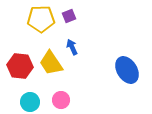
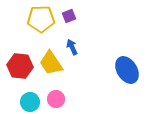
pink circle: moved 5 px left, 1 px up
